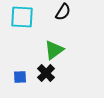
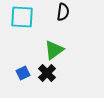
black semicircle: rotated 24 degrees counterclockwise
black cross: moved 1 px right
blue square: moved 3 px right, 4 px up; rotated 24 degrees counterclockwise
